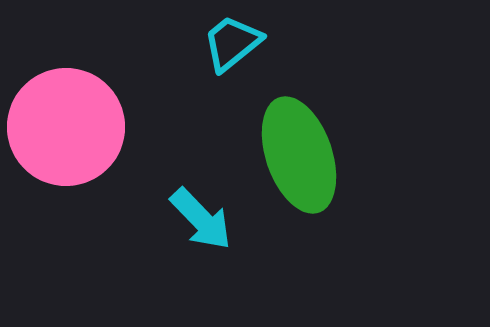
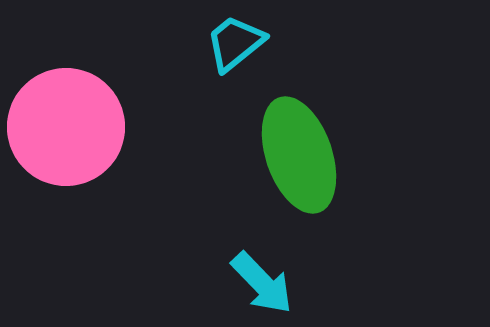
cyan trapezoid: moved 3 px right
cyan arrow: moved 61 px right, 64 px down
